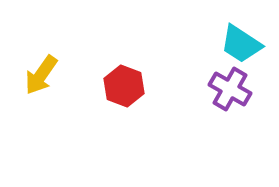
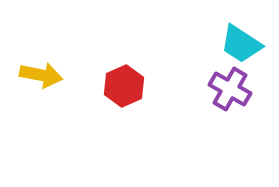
yellow arrow: rotated 114 degrees counterclockwise
red hexagon: rotated 15 degrees clockwise
